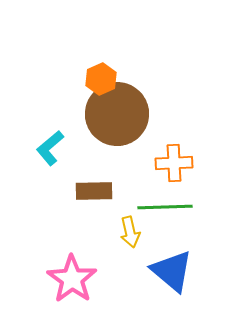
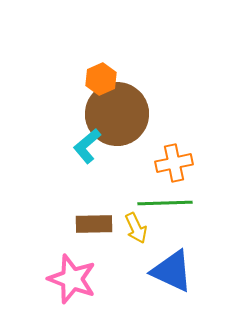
cyan L-shape: moved 37 px right, 2 px up
orange cross: rotated 9 degrees counterclockwise
brown rectangle: moved 33 px down
green line: moved 4 px up
yellow arrow: moved 6 px right, 4 px up; rotated 12 degrees counterclockwise
blue triangle: rotated 15 degrees counterclockwise
pink star: rotated 15 degrees counterclockwise
